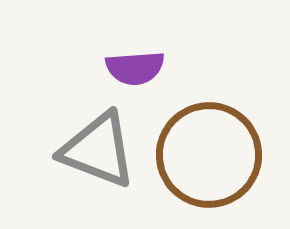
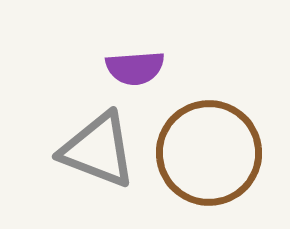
brown circle: moved 2 px up
